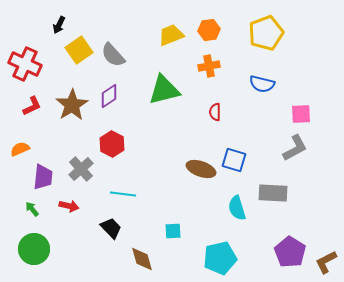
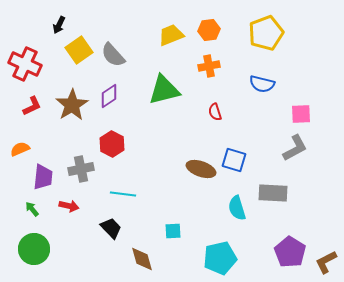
red semicircle: rotated 18 degrees counterclockwise
gray cross: rotated 30 degrees clockwise
